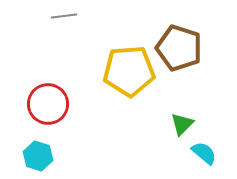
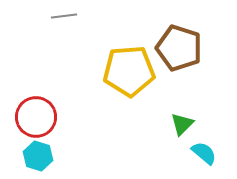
red circle: moved 12 px left, 13 px down
